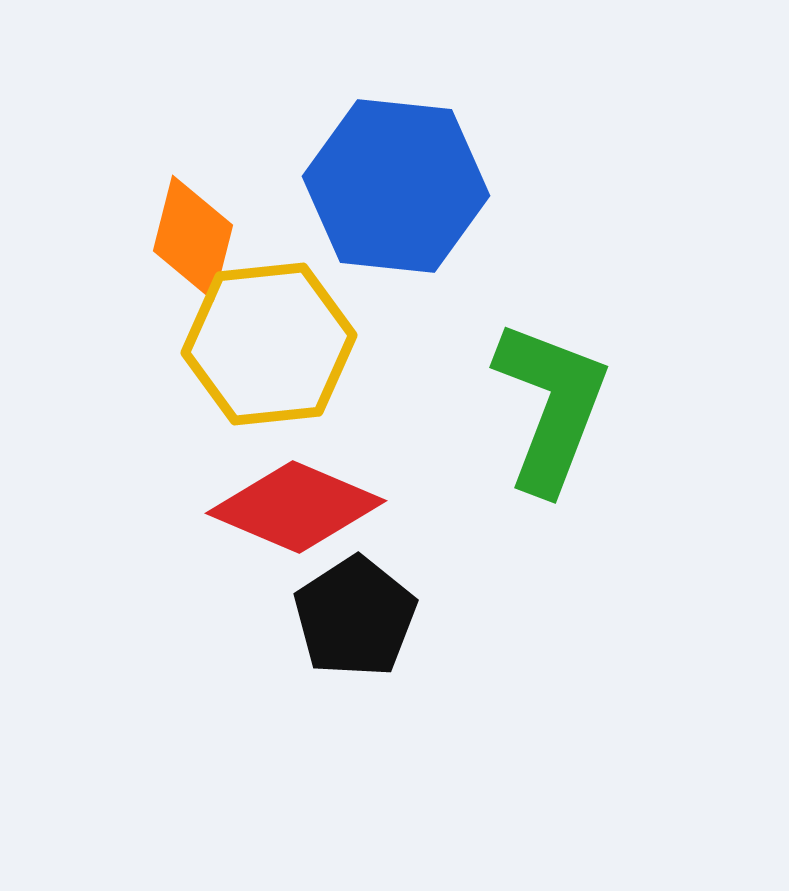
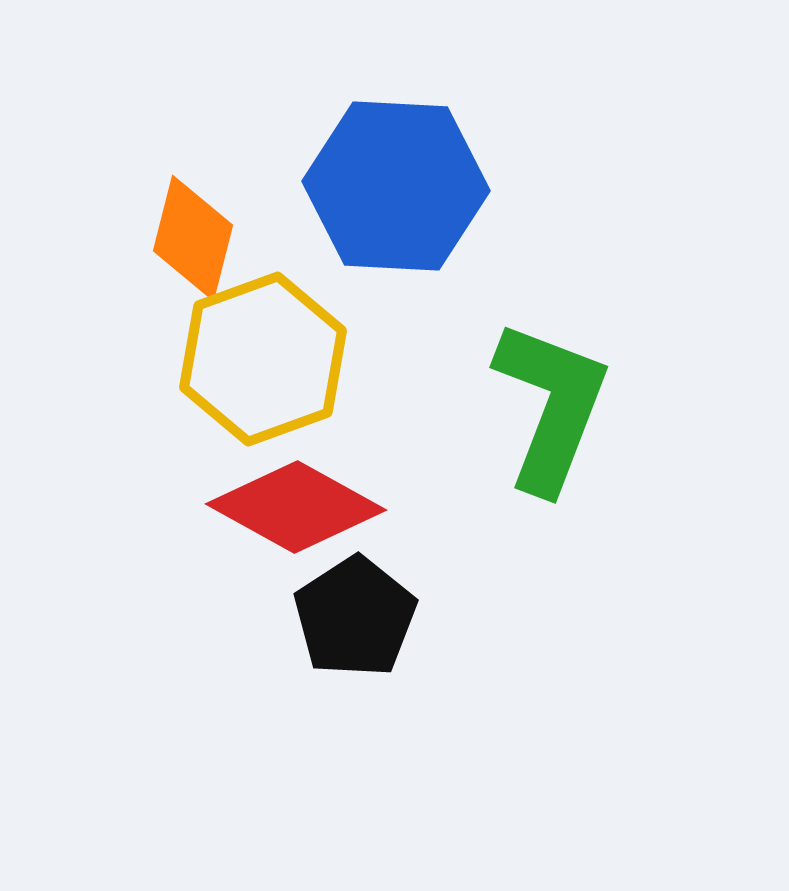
blue hexagon: rotated 3 degrees counterclockwise
yellow hexagon: moved 6 px left, 15 px down; rotated 14 degrees counterclockwise
red diamond: rotated 6 degrees clockwise
